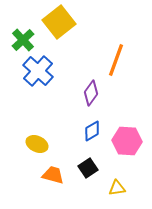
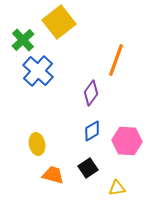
yellow ellipse: rotated 55 degrees clockwise
